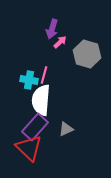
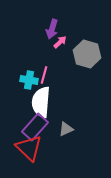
white semicircle: moved 2 px down
